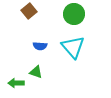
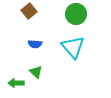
green circle: moved 2 px right
blue semicircle: moved 5 px left, 2 px up
green triangle: rotated 24 degrees clockwise
